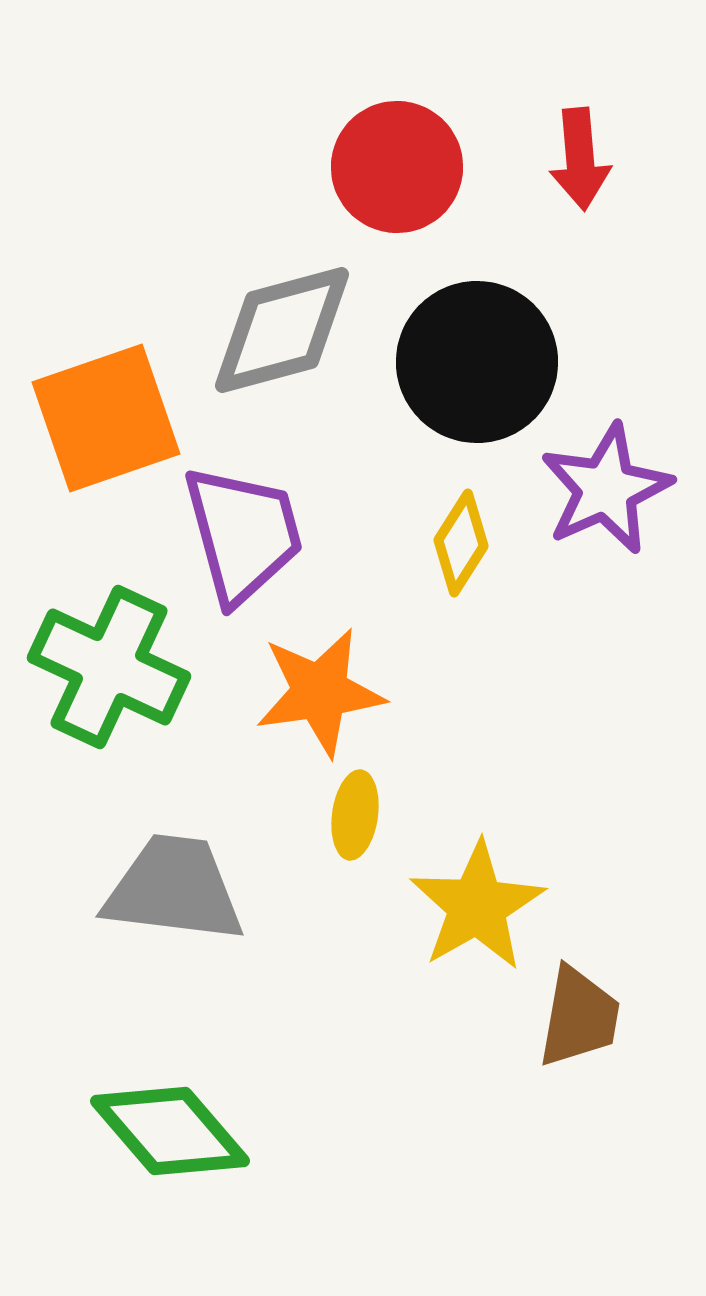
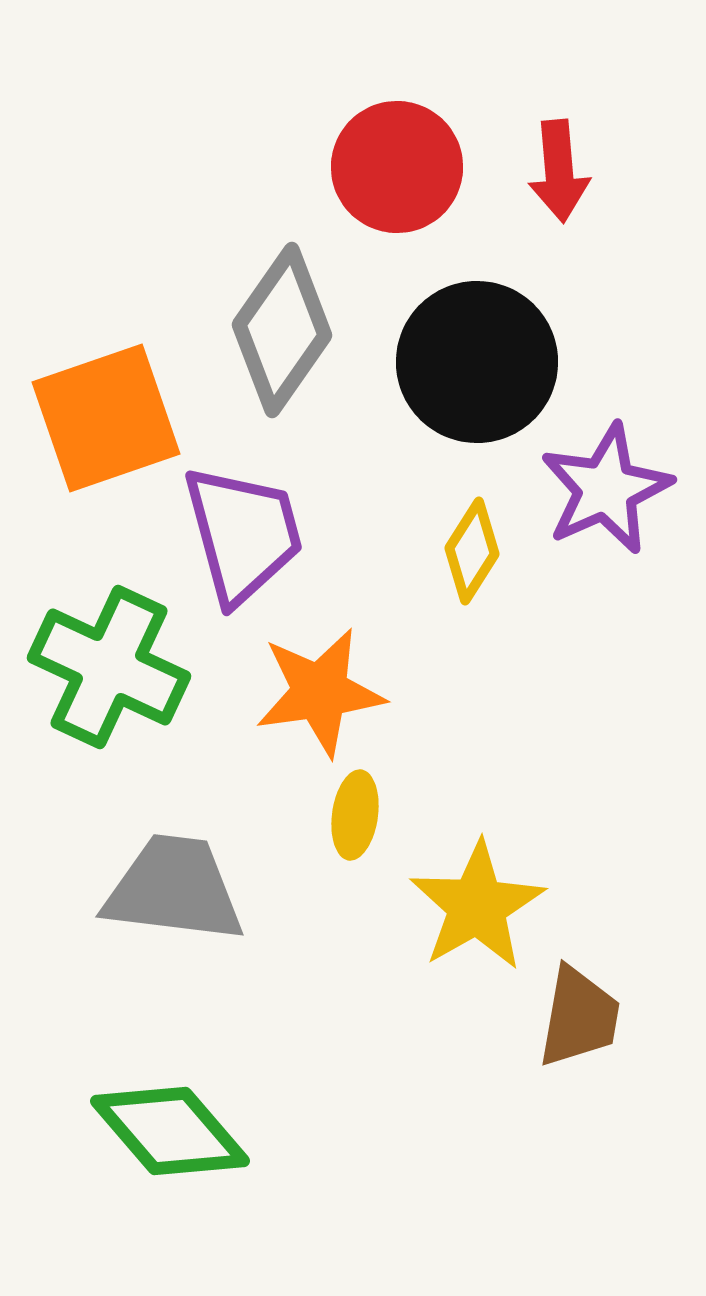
red arrow: moved 21 px left, 12 px down
gray diamond: rotated 40 degrees counterclockwise
yellow diamond: moved 11 px right, 8 px down
